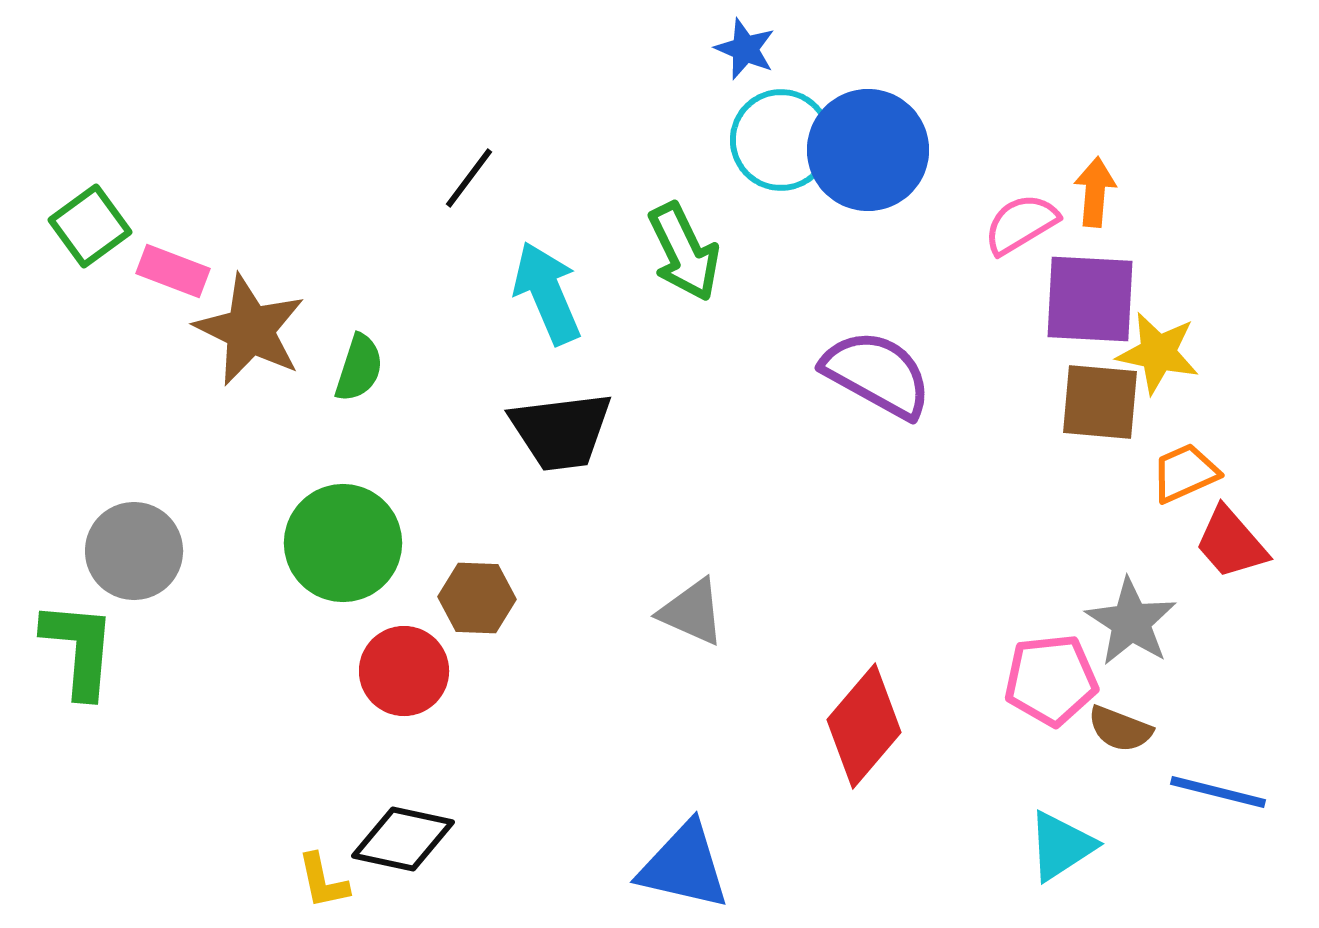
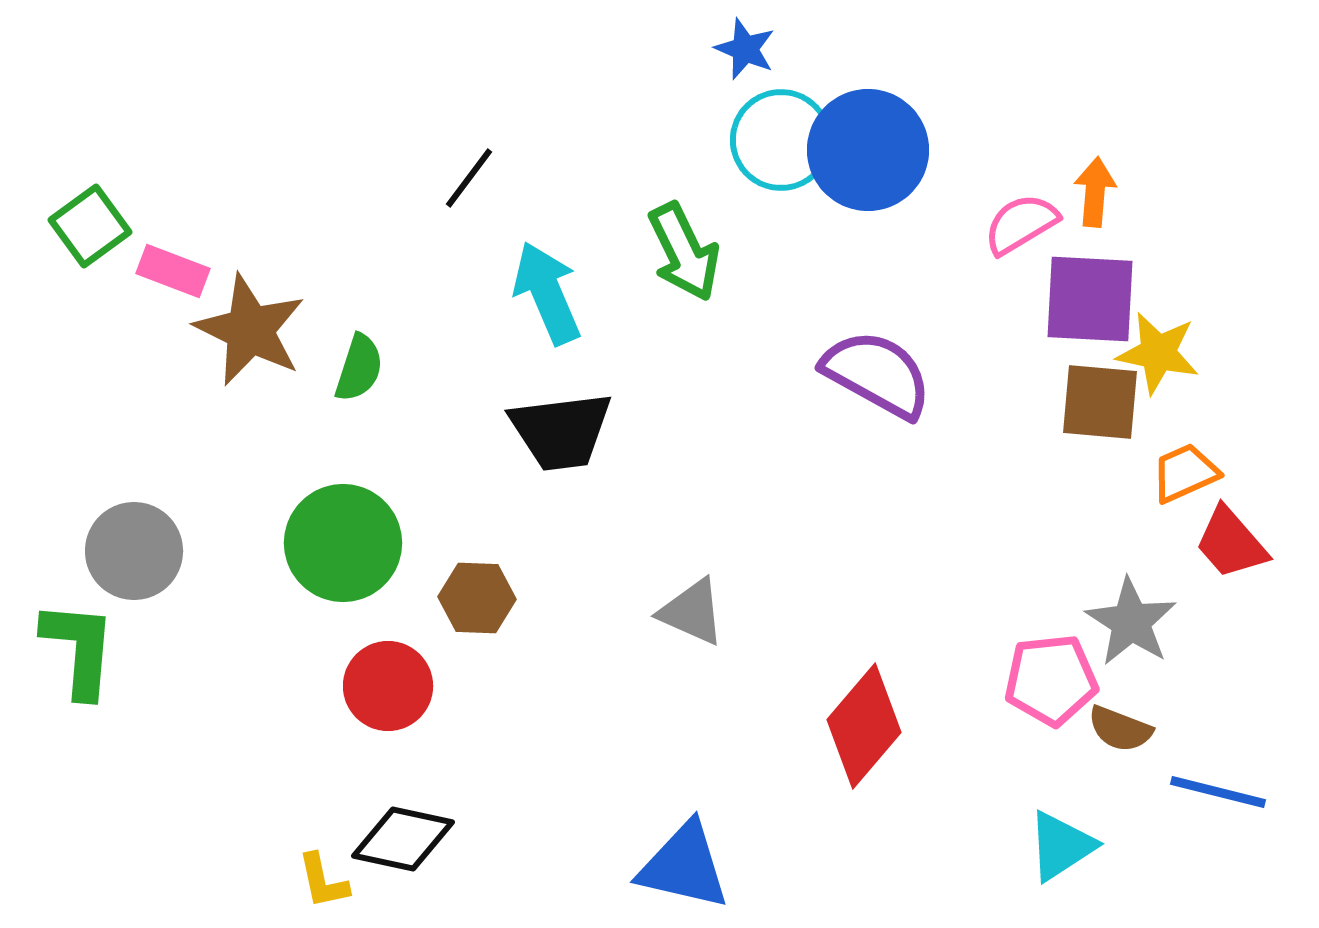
red circle: moved 16 px left, 15 px down
